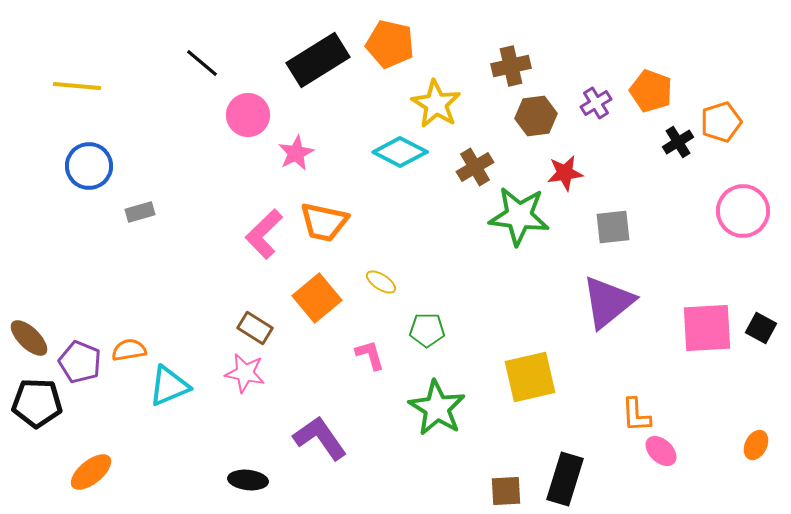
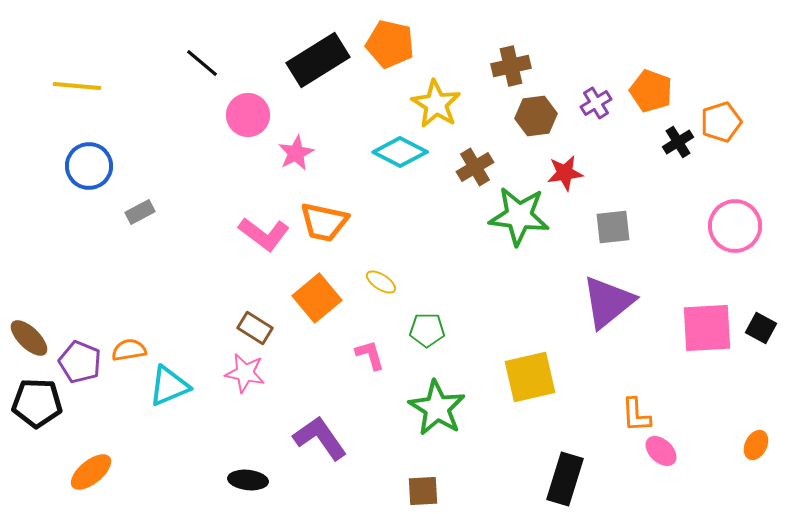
pink circle at (743, 211): moved 8 px left, 15 px down
gray rectangle at (140, 212): rotated 12 degrees counterclockwise
pink L-shape at (264, 234): rotated 99 degrees counterclockwise
brown square at (506, 491): moved 83 px left
